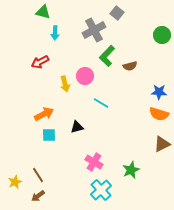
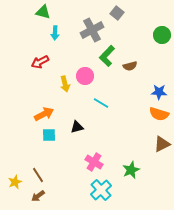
gray cross: moved 2 px left
